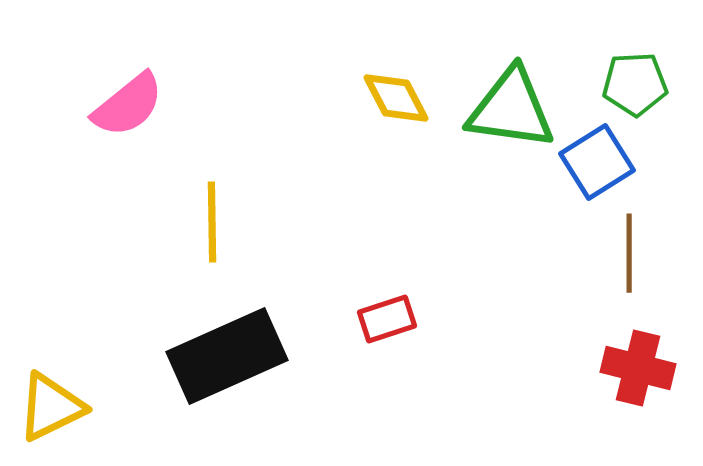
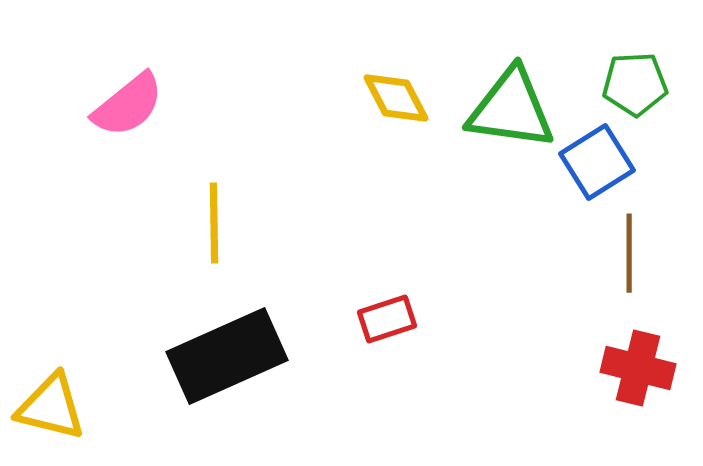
yellow line: moved 2 px right, 1 px down
yellow triangle: rotated 40 degrees clockwise
